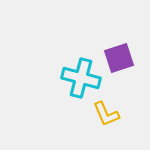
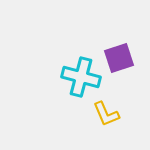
cyan cross: moved 1 px up
